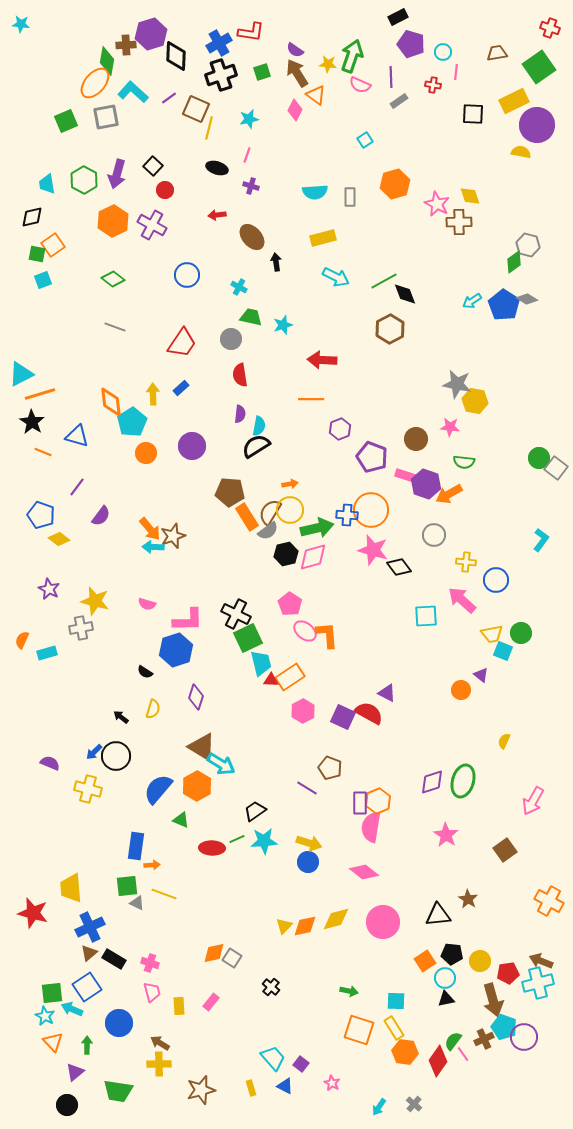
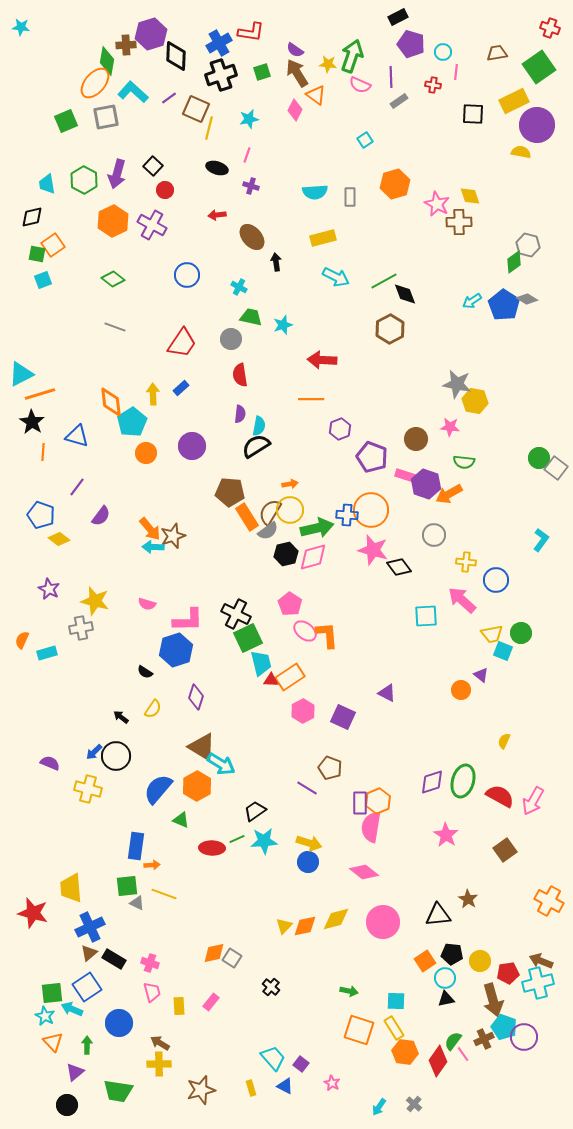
cyan star at (21, 24): moved 3 px down
orange line at (43, 452): rotated 72 degrees clockwise
yellow semicircle at (153, 709): rotated 18 degrees clockwise
red semicircle at (369, 713): moved 131 px right, 83 px down
